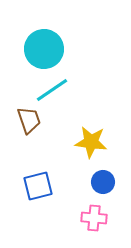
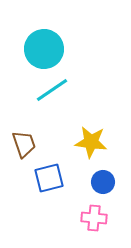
brown trapezoid: moved 5 px left, 24 px down
blue square: moved 11 px right, 8 px up
